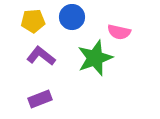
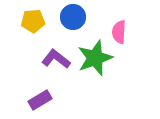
blue circle: moved 1 px right
pink semicircle: rotated 80 degrees clockwise
purple L-shape: moved 15 px right, 3 px down
purple rectangle: moved 1 px down; rotated 10 degrees counterclockwise
